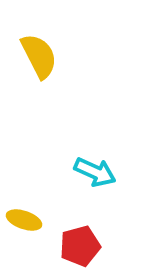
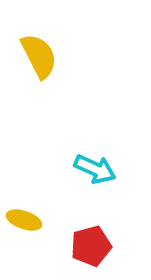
cyan arrow: moved 3 px up
red pentagon: moved 11 px right
